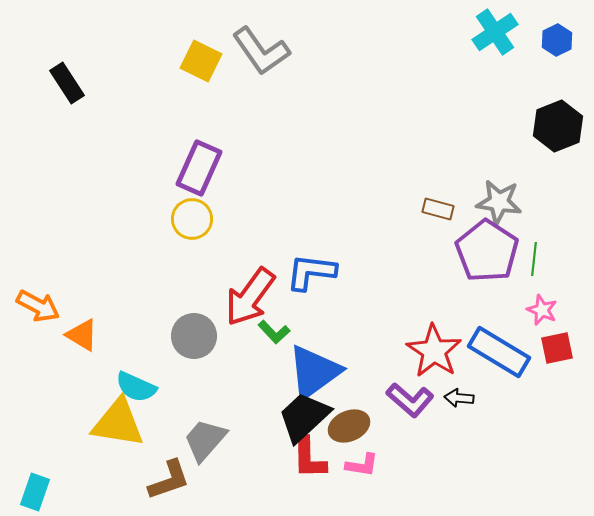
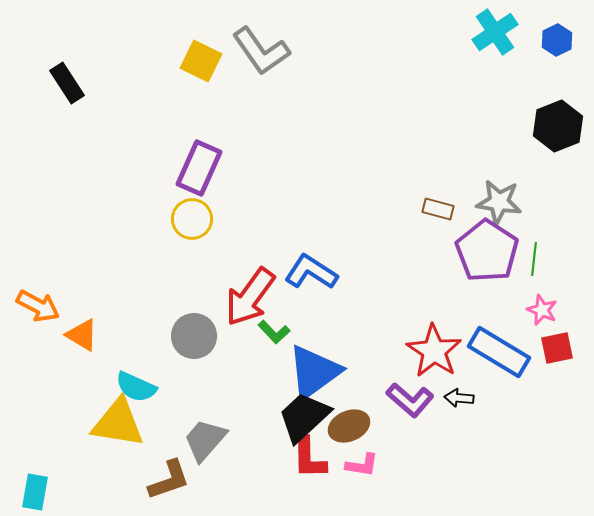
blue L-shape: rotated 26 degrees clockwise
cyan rectangle: rotated 9 degrees counterclockwise
